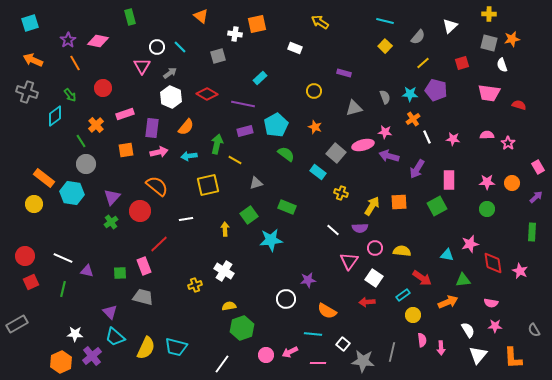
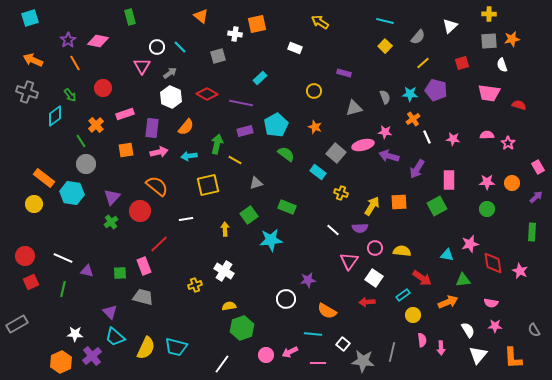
cyan square at (30, 23): moved 5 px up
gray square at (489, 43): moved 2 px up; rotated 18 degrees counterclockwise
purple line at (243, 104): moved 2 px left, 1 px up
